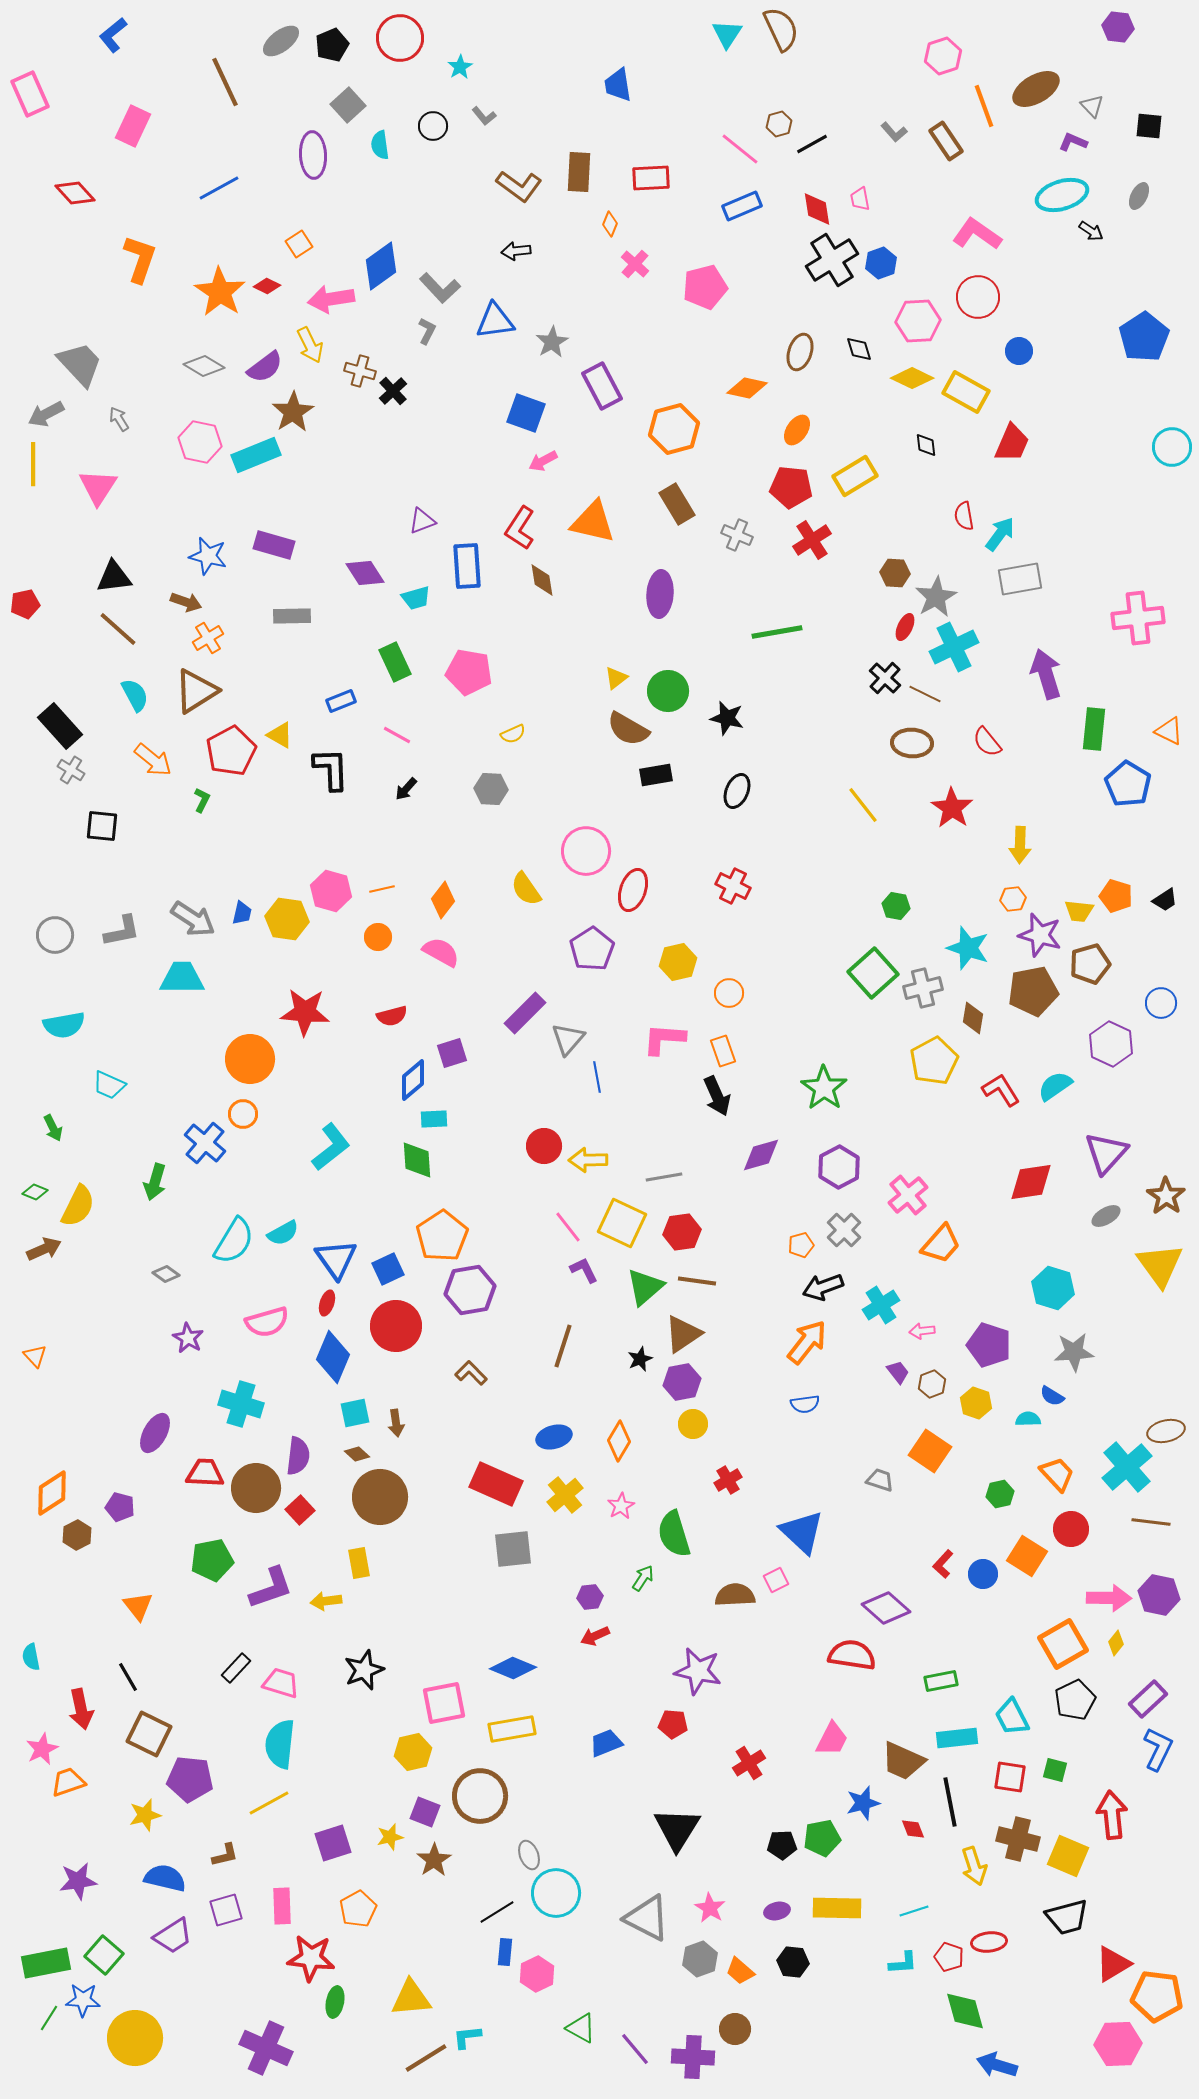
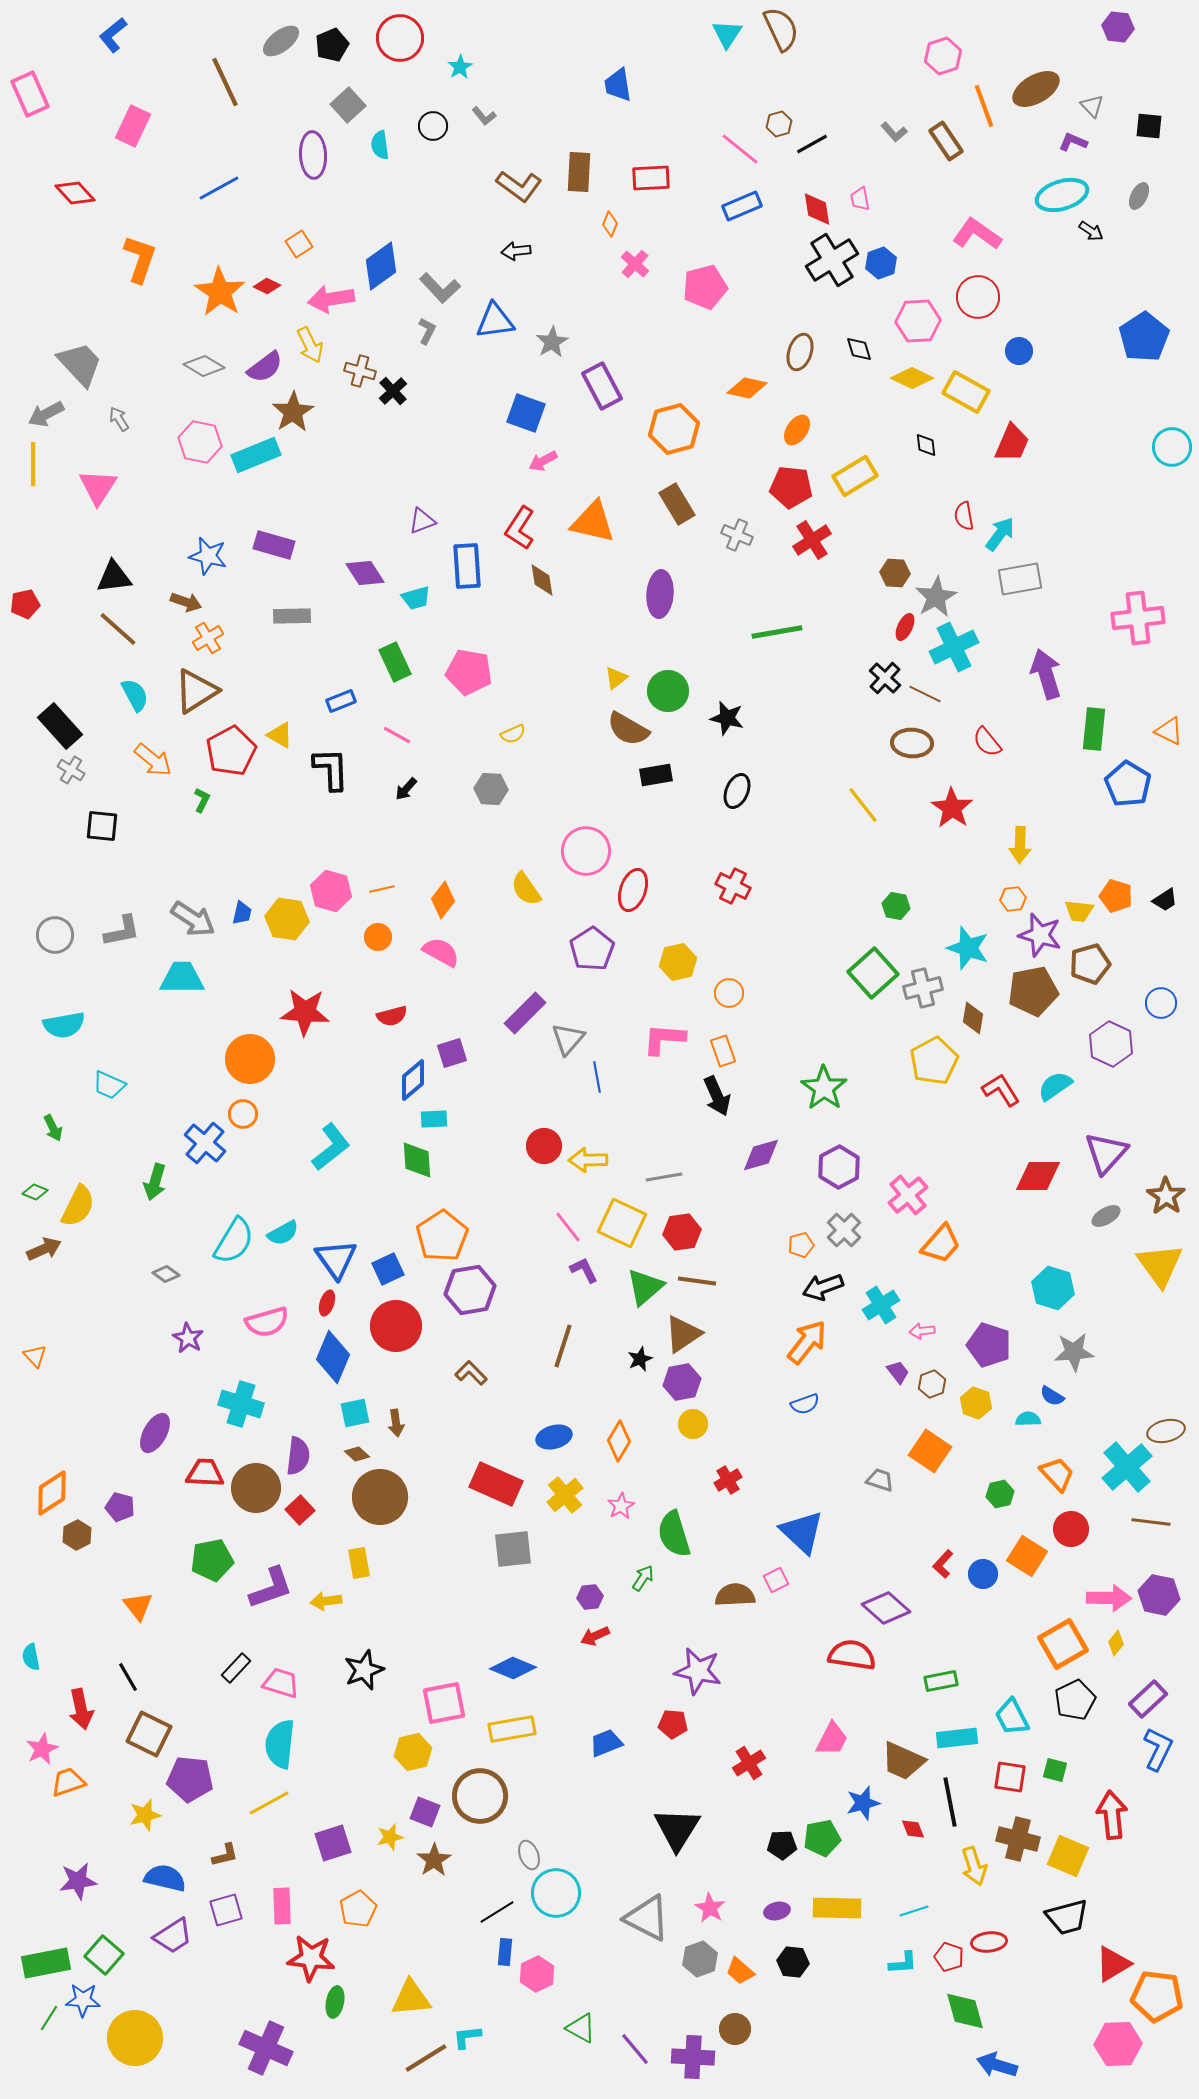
red diamond at (1031, 1182): moved 7 px right, 6 px up; rotated 9 degrees clockwise
blue semicircle at (805, 1404): rotated 12 degrees counterclockwise
